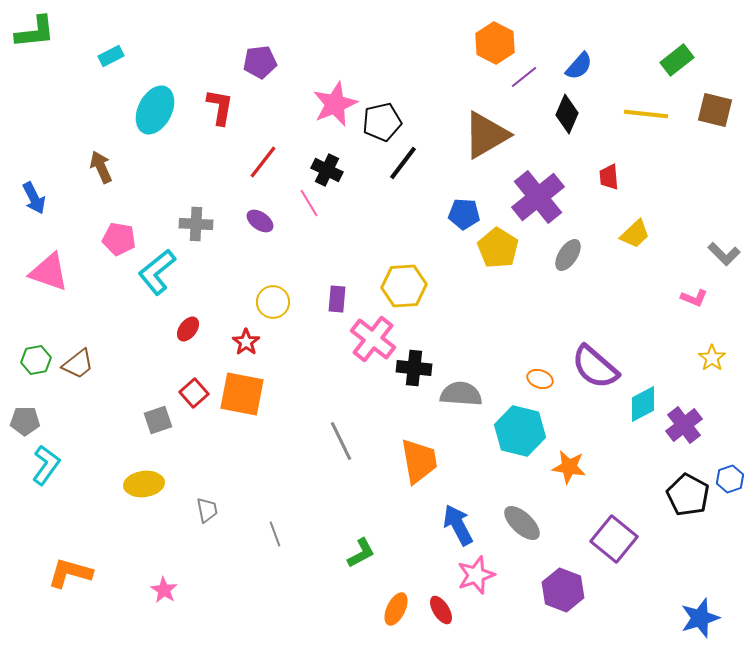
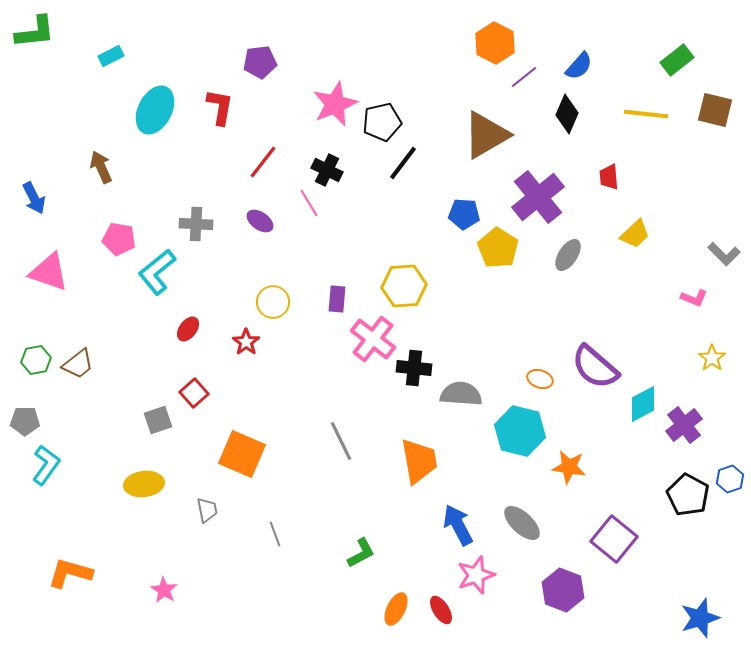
orange square at (242, 394): moved 60 px down; rotated 12 degrees clockwise
